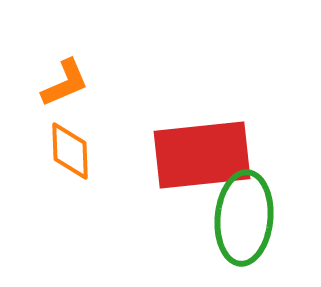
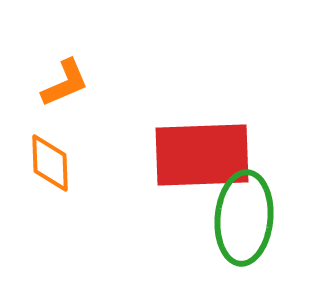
orange diamond: moved 20 px left, 12 px down
red rectangle: rotated 4 degrees clockwise
